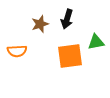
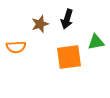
orange semicircle: moved 1 px left, 4 px up
orange square: moved 1 px left, 1 px down
